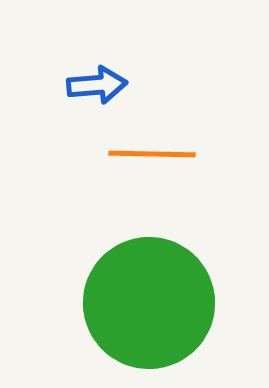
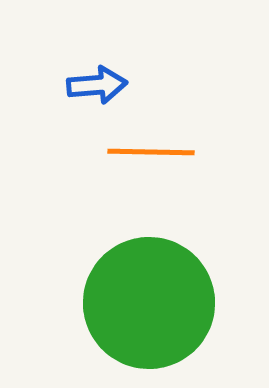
orange line: moved 1 px left, 2 px up
